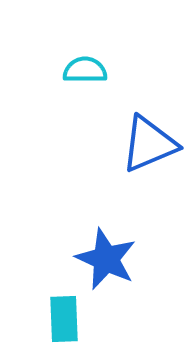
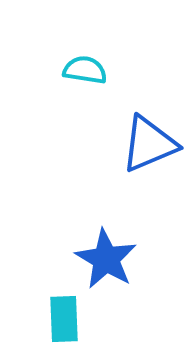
cyan semicircle: rotated 9 degrees clockwise
blue star: rotated 6 degrees clockwise
